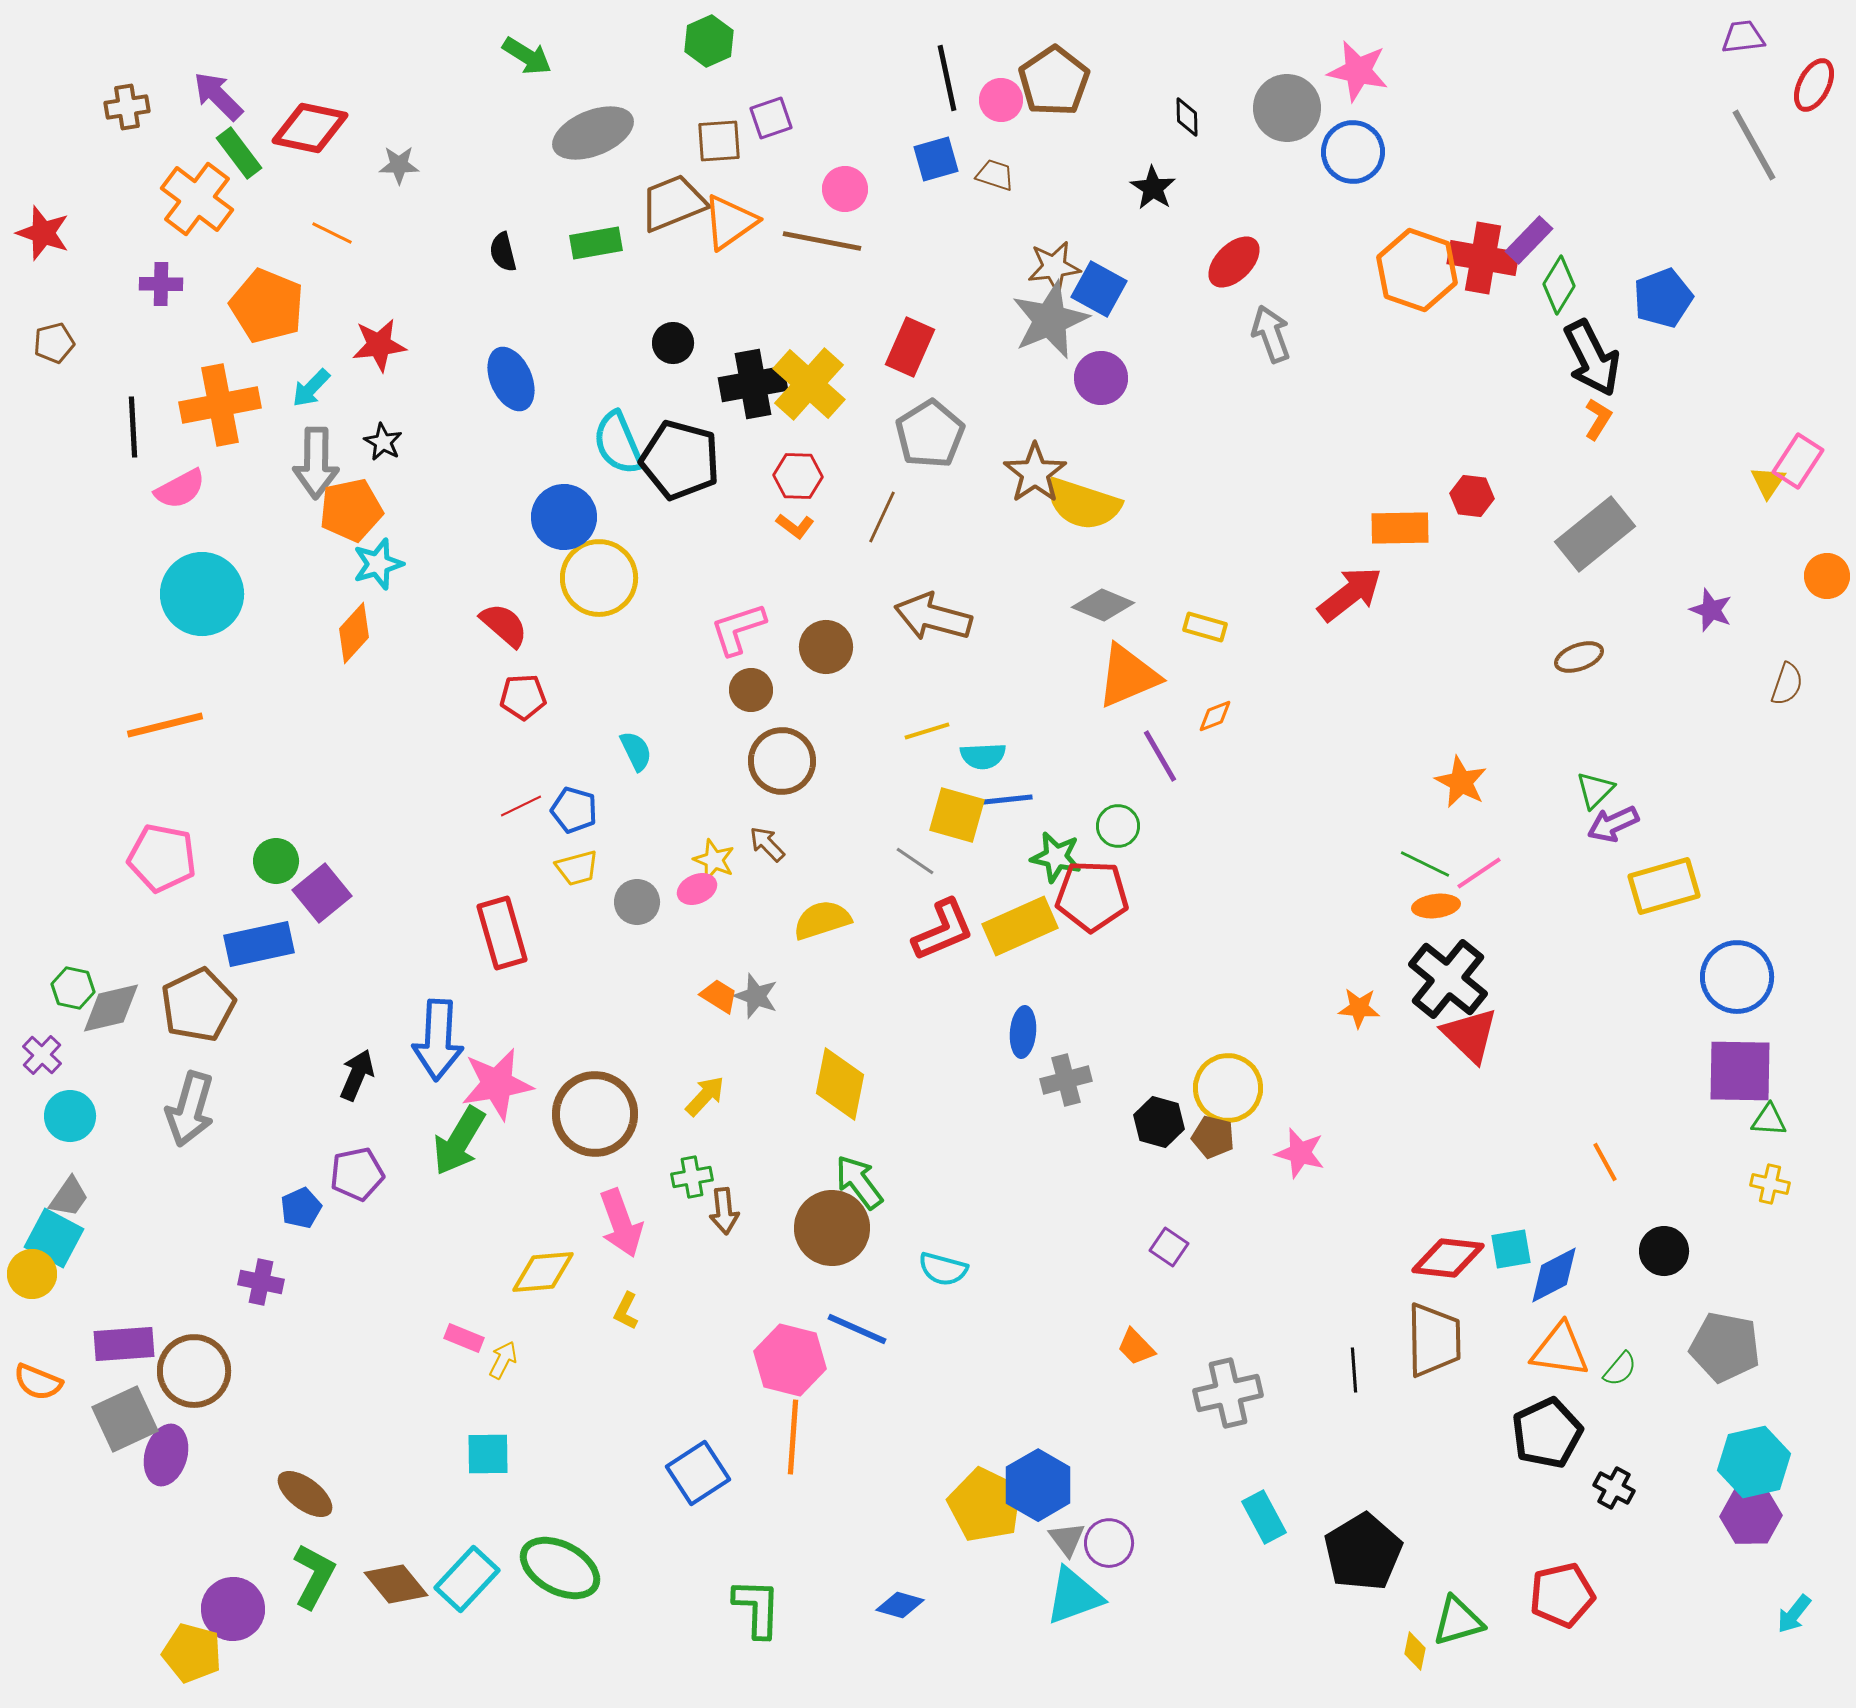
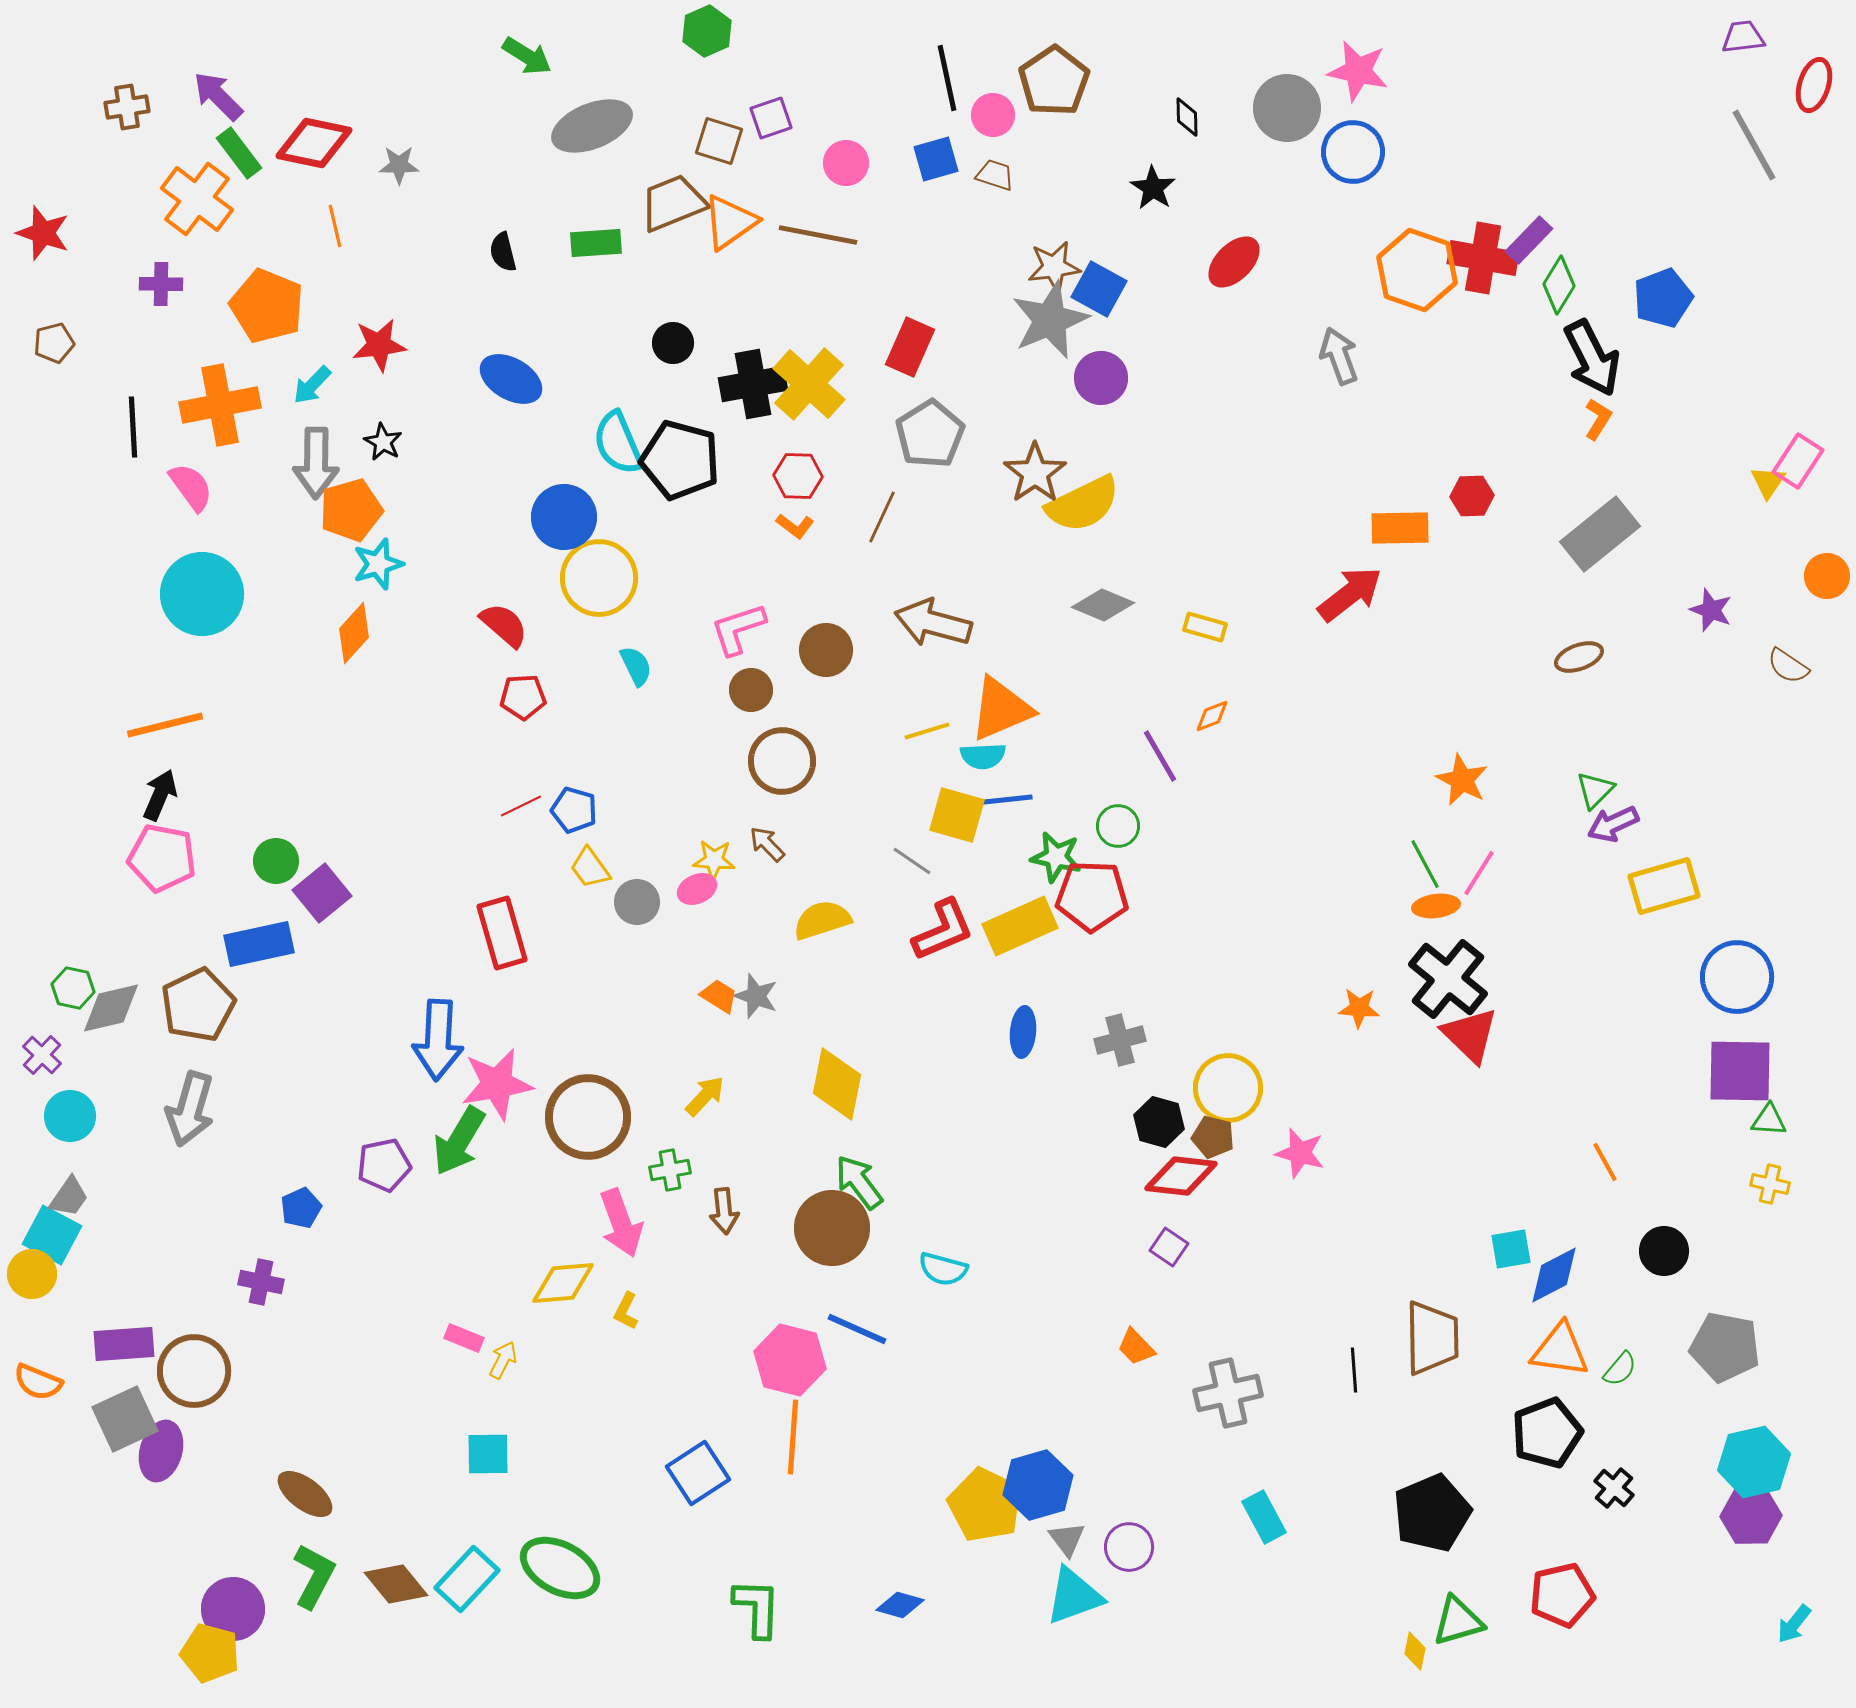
green hexagon at (709, 41): moved 2 px left, 10 px up
red ellipse at (1814, 85): rotated 10 degrees counterclockwise
pink circle at (1001, 100): moved 8 px left, 15 px down
red diamond at (310, 128): moved 4 px right, 15 px down
gray ellipse at (593, 133): moved 1 px left, 7 px up
brown square at (719, 141): rotated 21 degrees clockwise
pink circle at (845, 189): moved 1 px right, 26 px up
orange line at (332, 233): moved 3 px right, 7 px up; rotated 51 degrees clockwise
brown line at (822, 241): moved 4 px left, 6 px up
green rectangle at (596, 243): rotated 6 degrees clockwise
gray arrow at (1271, 334): moved 68 px right, 22 px down
blue ellipse at (511, 379): rotated 36 degrees counterclockwise
cyan arrow at (311, 388): moved 1 px right, 3 px up
pink semicircle at (180, 489): moved 11 px right, 2 px up; rotated 98 degrees counterclockwise
red hexagon at (1472, 496): rotated 9 degrees counterclockwise
yellow semicircle at (1083, 504): rotated 44 degrees counterclockwise
orange pentagon at (351, 510): rotated 4 degrees counterclockwise
gray rectangle at (1595, 534): moved 5 px right
brown arrow at (933, 617): moved 6 px down
brown circle at (826, 647): moved 3 px down
orange triangle at (1128, 676): moved 127 px left, 33 px down
brown semicircle at (1787, 684): moved 1 px right, 18 px up; rotated 105 degrees clockwise
orange diamond at (1215, 716): moved 3 px left
cyan semicircle at (636, 751): moved 85 px up
orange star at (1461, 782): moved 1 px right, 2 px up
yellow star at (714, 860): rotated 18 degrees counterclockwise
gray line at (915, 861): moved 3 px left
green line at (1425, 864): rotated 36 degrees clockwise
yellow trapezoid at (577, 868): moved 13 px right; rotated 69 degrees clockwise
pink line at (1479, 873): rotated 24 degrees counterclockwise
black arrow at (357, 1075): moved 197 px left, 280 px up
gray cross at (1066, 1080): moved 54 px right, 40 px up
yellow diamond at (840, 1084): moved 3 px left
brown circle at (595, 1114): moved 7 px left, 3 px down
purple pentagon at (357, 1174): moved 27 px right, 9 px up
green cross at (692, 1177): moved 22 px left, 7 px up
cyan square at (54, 1238): moved 2 px left, 3 px up
red diamond at (1448, 1258): moved 267 px left, 82 px up
yellow diamond at (543, 1272): moved 20 px right, 11 px down
brown trapezoid at (1434, 1340): moved 2 px left, 2 px up
black pentagon at (1547, 1433): rotated 4 degrees clockwise
purple ellipse at (166, 1455): moved 5 px left, 4 px up
blue hexagon at (1038, 1485): rotated 14 degrees clockwise
black cross at (1614, 1488): rotated 12 degrees clockwise
purple circle at (1109, 1543): moved 20 px right, 4 px down
black pentagon at (1363, 1552): moved 69 px right, 39 px up; rotated 8 degrees clockwise
cyan arrow at (1794, 1614): moved 10 px down
yellow pentagon at (192, 1653): moved 18 px right
